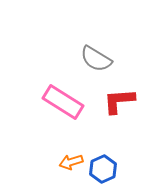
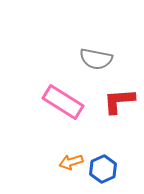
gray semicircle: rotated 20 degrees counterclockwise
